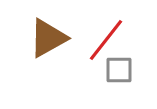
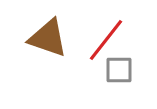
brown triangle: rotated 48 degrees clockwise
